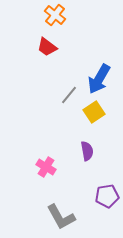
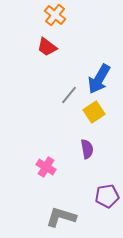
purple semicircle: moved 2 px up
gray L-shape: rotated 136 degrees clockwise
